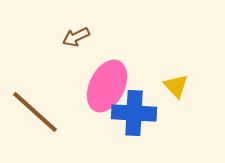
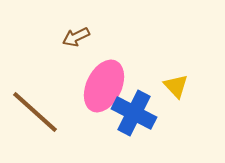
pink ellipse: moved 3 px left
blue cross: rotated 24 degrees clockwise
